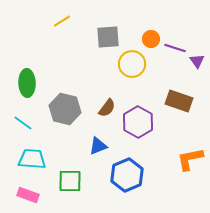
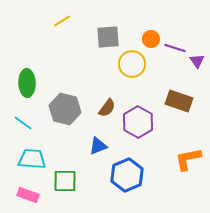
orange L-shape: moved 2 px left
green square: moved 5 px left
